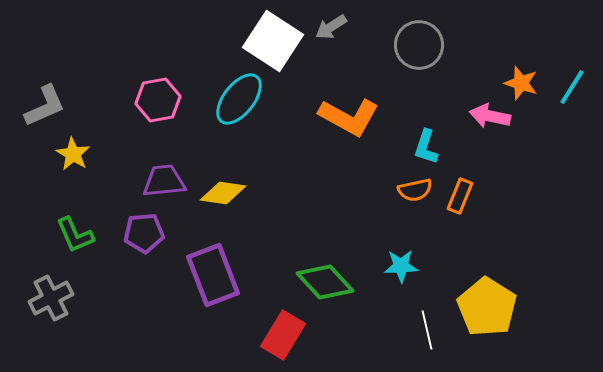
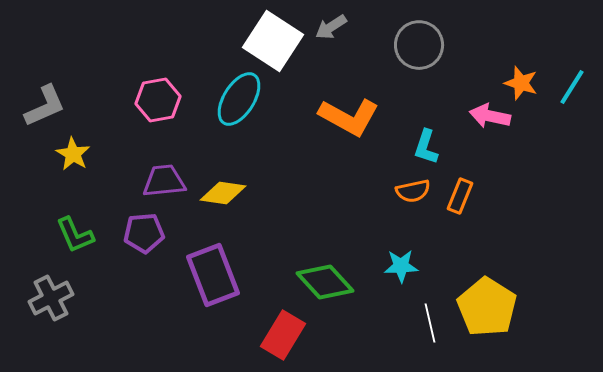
cyan ellipse: rotated 6 degrees counterclockwise
orange semicircle: moved 2 px left, 1 px down
white line: moved 3 px right, 7 px up
